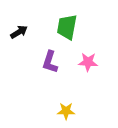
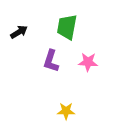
purple L-shape: moved 1 px right, 1 px up
